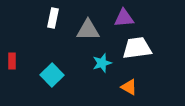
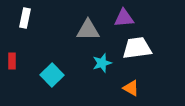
white rectangle: moved 28 px left
orange triangle: moved 2 px right, 1 px down
